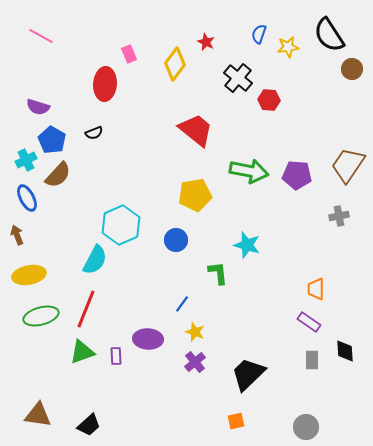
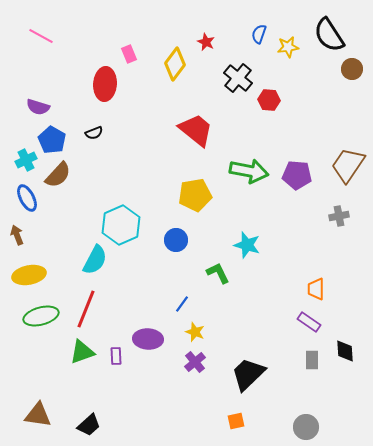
green L-shape at (218, 273): rotated 20 degrees counterclockwise
